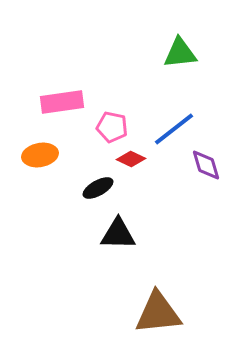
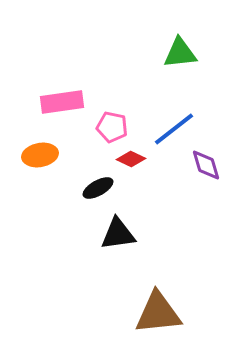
black triangle: rotated 9 degrees counterclockwise
